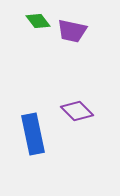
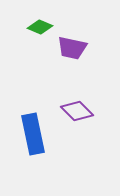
green diamond: moved 2 px right, 6 px down; rotated 30 degrees counterclockwise
purple trapezoid: moved 17 px down
